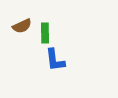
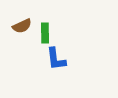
blue L-shape: moved 1 px right, 1 px up
